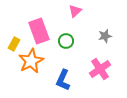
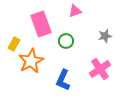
pink triangle: rotated 24 degrees clockwise
pink rectangle: moved 2 px right, 7 px up
